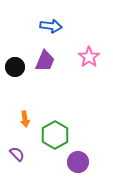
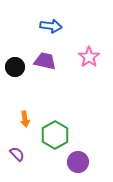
purple trapezoid: rotated 100 degrees counterclockwise
